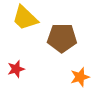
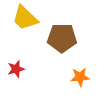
orange star: rotated 12 degrees clockwise
